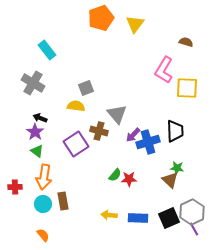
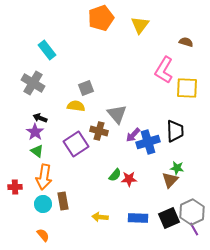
yellow triangle: moved 5 px right, 1 px down
brown triangle: rotated 30 degrees clockwise
yellow arrow: moved 9 px left, 2 px down
